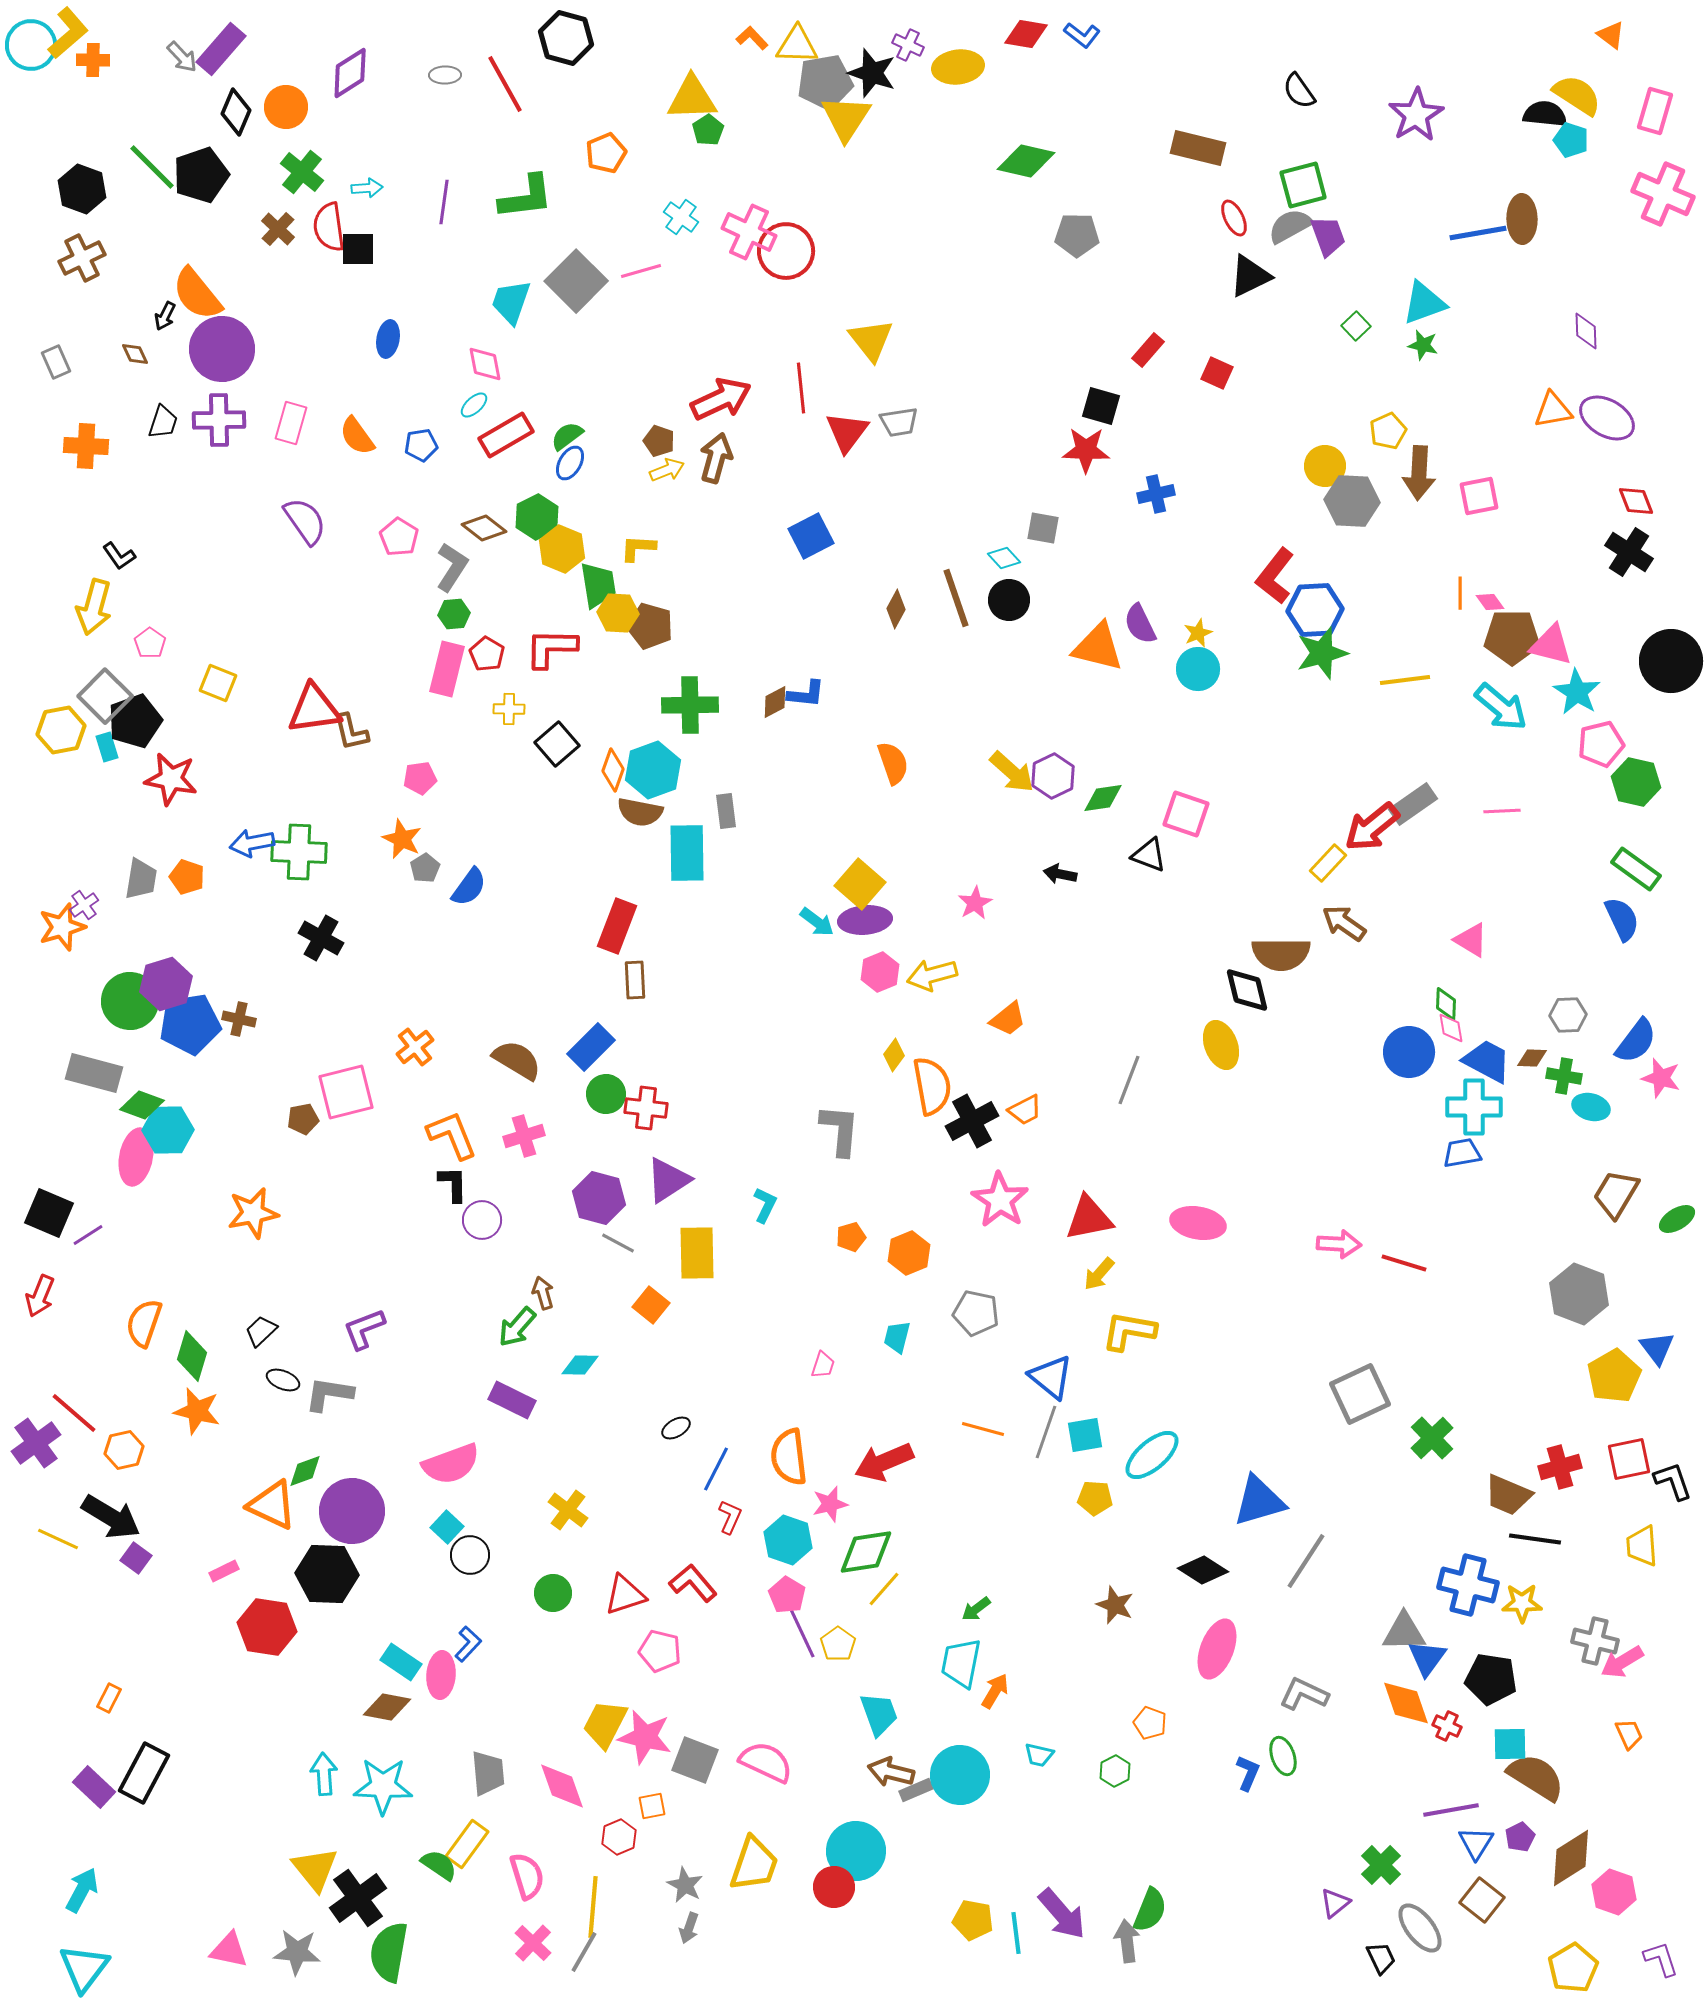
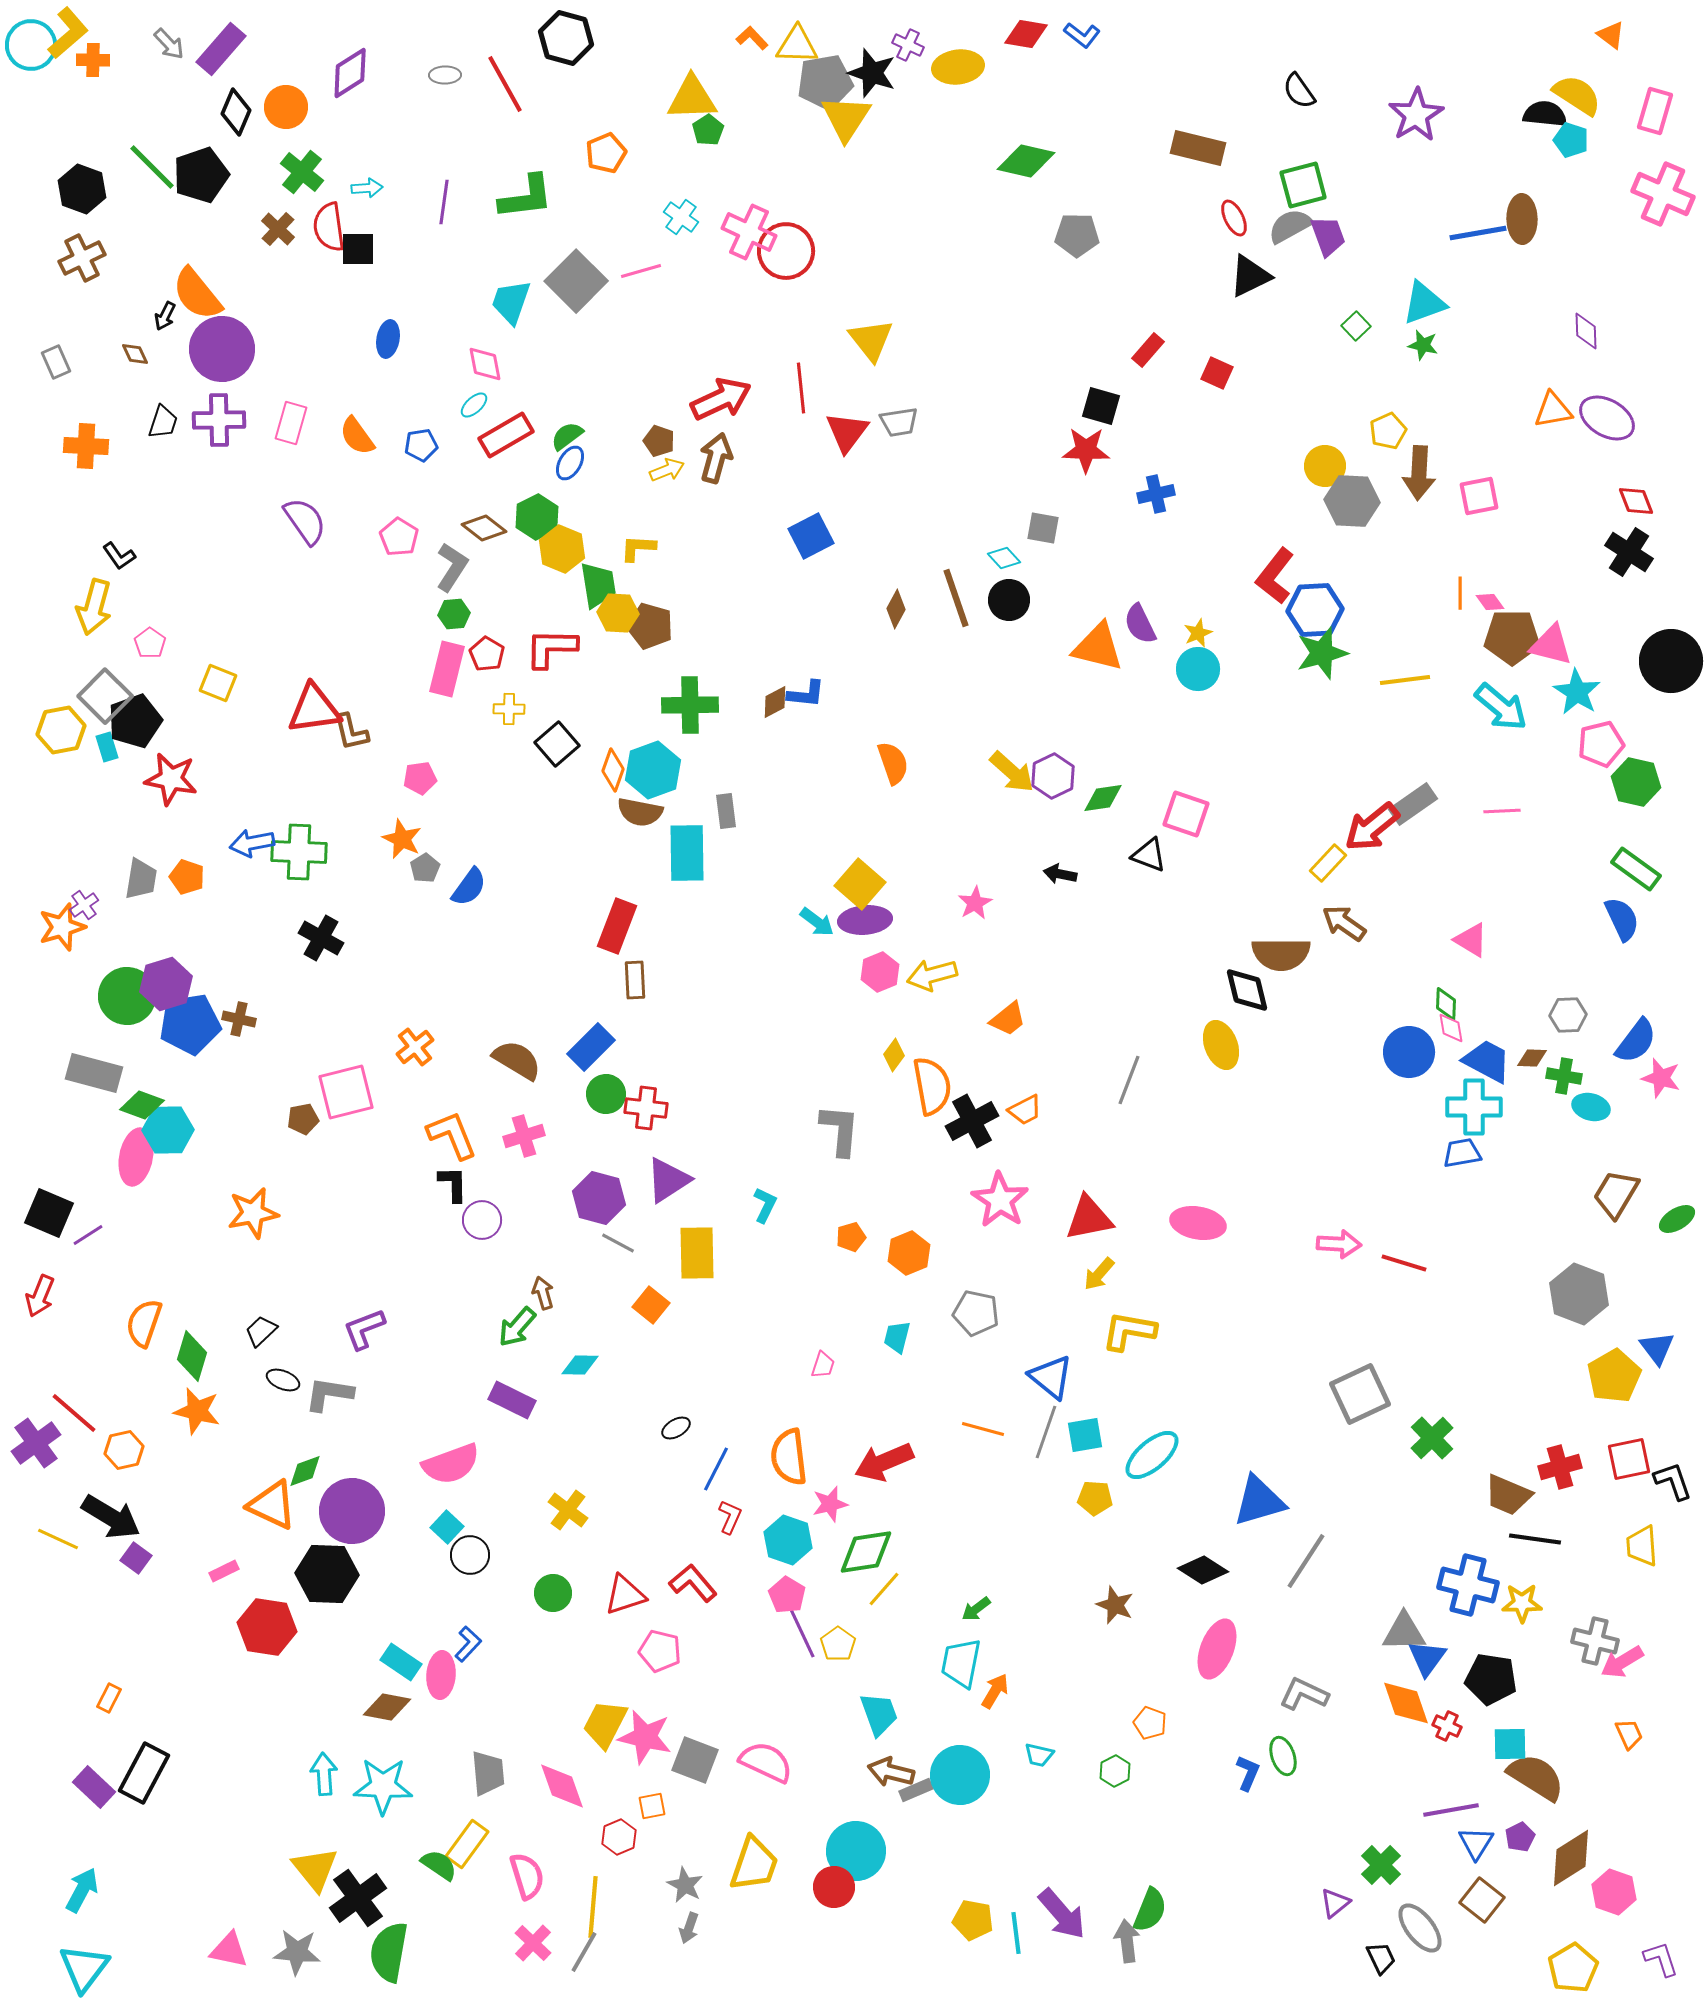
gray arrow at (182, 57): moved 13 px left, 13 px up
green circle at (130, 1001): moved 3 px left, 5 px up
